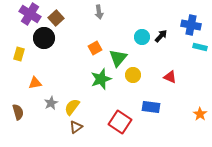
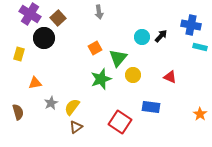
brown square: moved 2 px right
